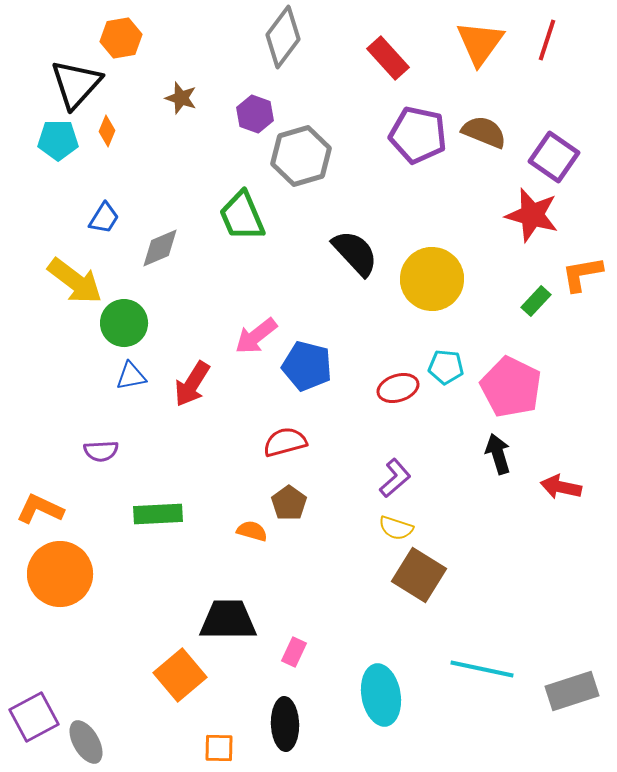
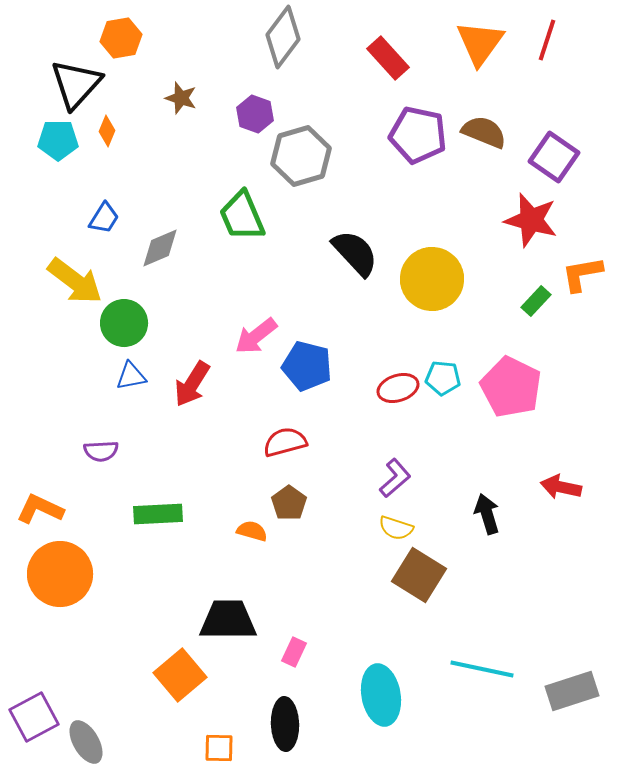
red star at (532, 215): moved 1 px left, 5 px down
cyan pentagon at (446, 367): moved 3 px left, 11 px down
black arrow at (498, 454): moved 11 px left, 60 px down
